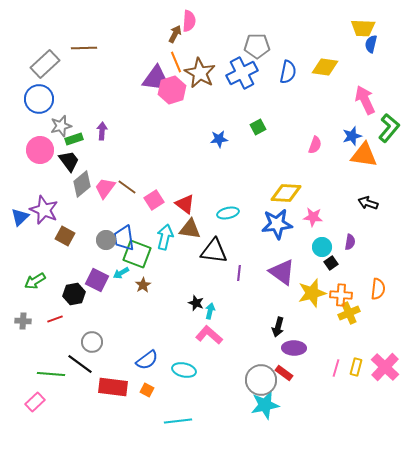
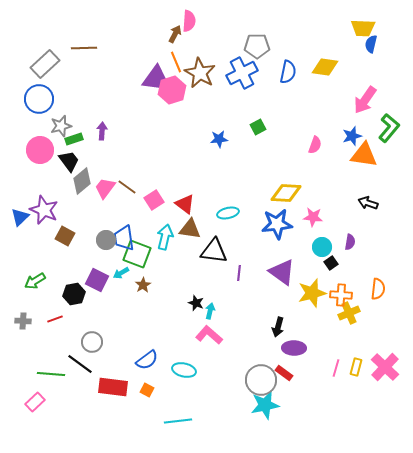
pink arrow at (365, 100): rotated 120 degrees counterclockwise
gray diamond at (82, 184): moved 3 px up
